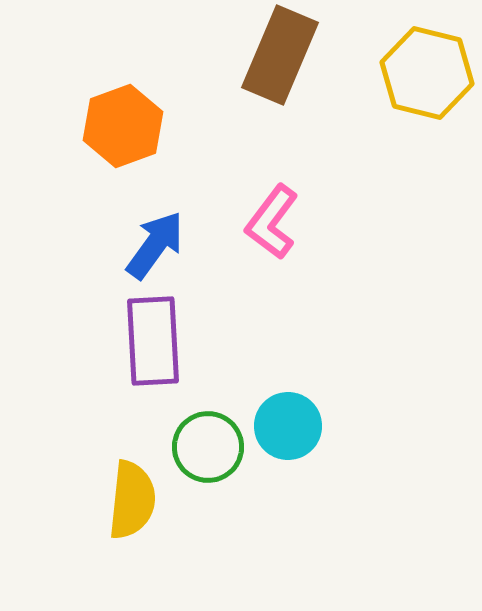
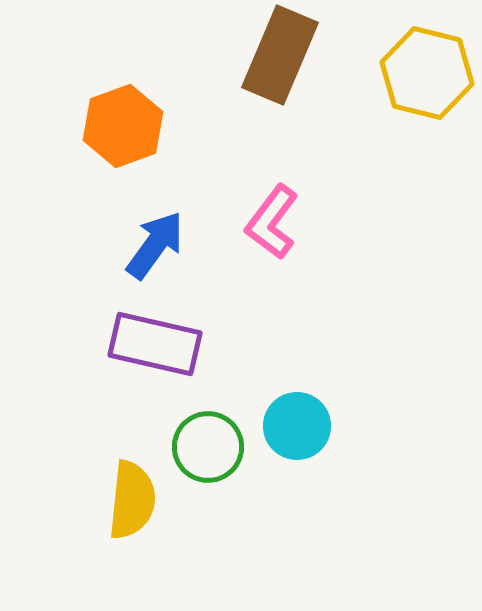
purple rectangle: moved 2 px right, 3 px down; rotated 74 degrees counterclockwise
cyan circle: moved 9 px right
